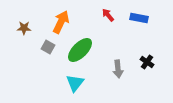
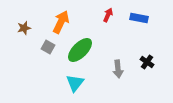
red arrow: rotated 64 degrees clockwise
brown star: rotated 16 degrees counterclockwise
